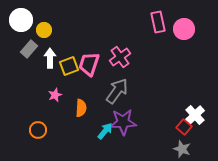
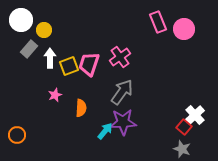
pink rectangle: rotated 10 degrees counterclockwise
gray arrow: moved 5 px right, 1 px down
orange circle: moved 21 px left, 5 px down
